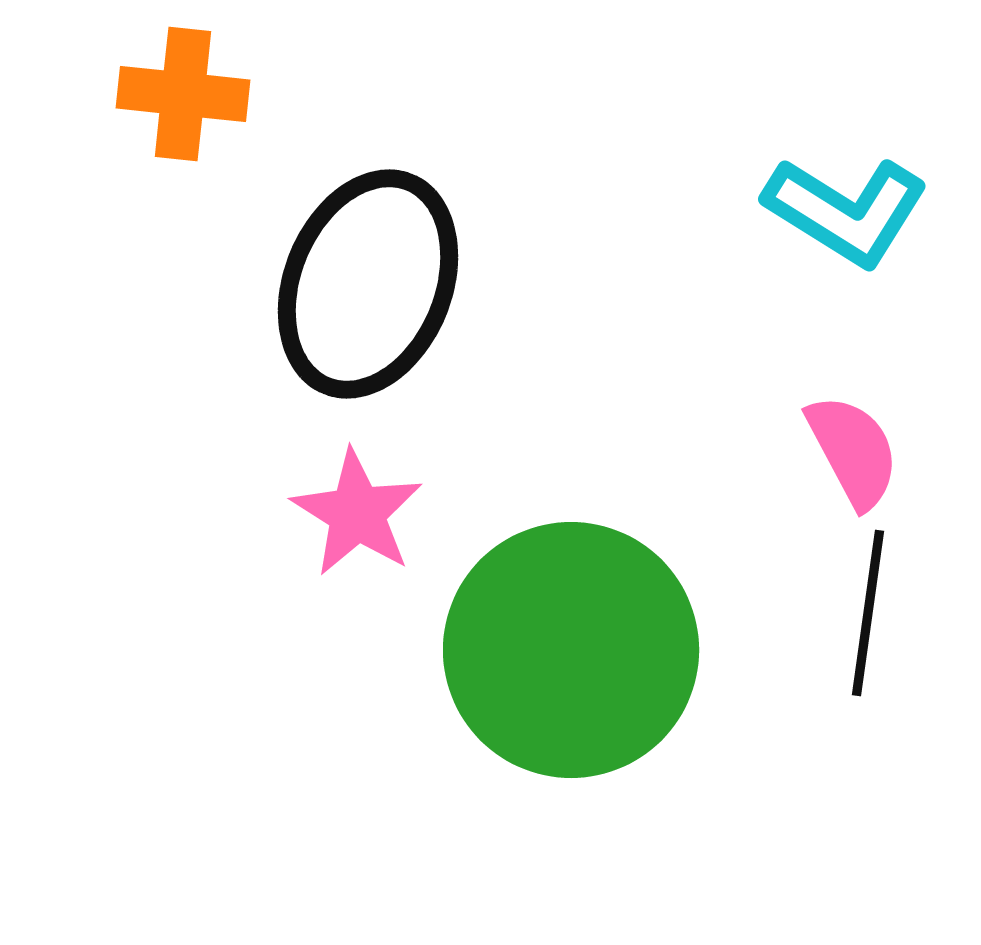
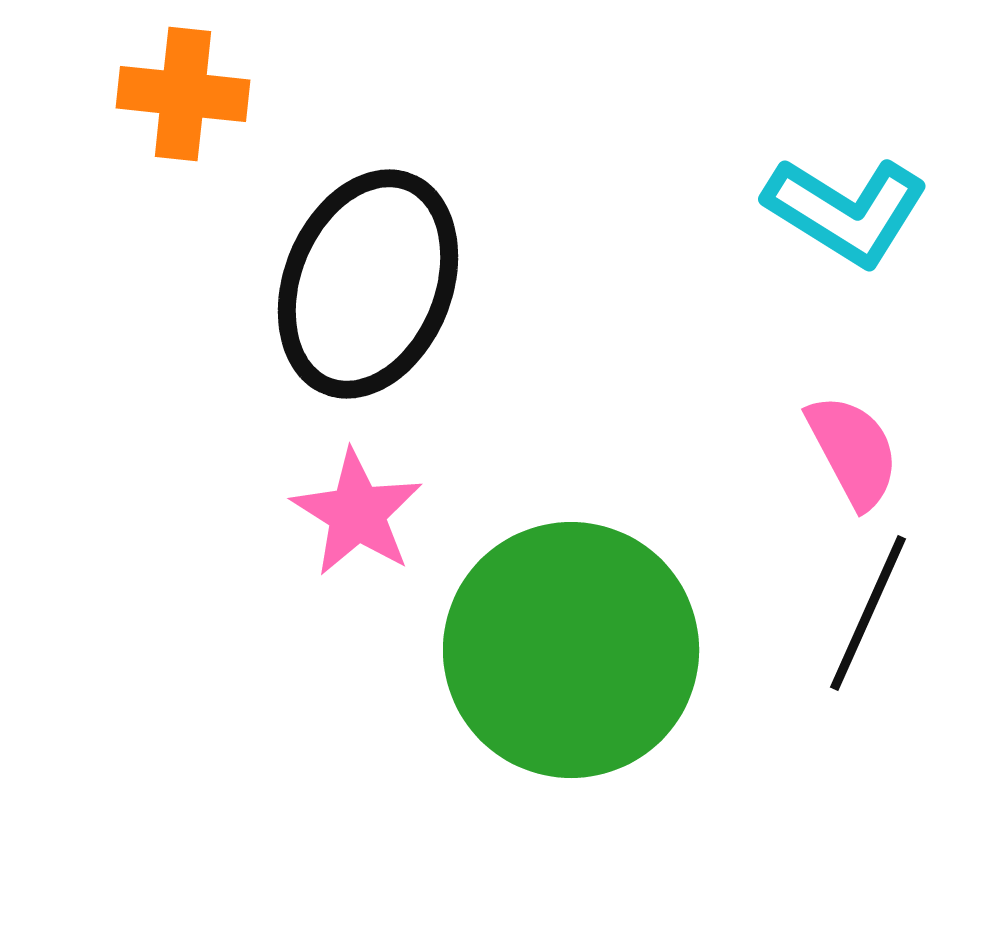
black line: rotated 16 degrees clockwise
